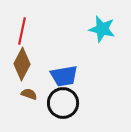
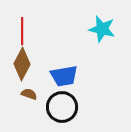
red line: rotated 12 degrees counterclockwise
black circle: moved 1 px left, 4 px down
